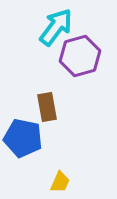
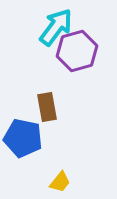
purple hexagon: moved 3 px left, 5 px up
yellow trapezoid: rotated 15 degrees clockwise
